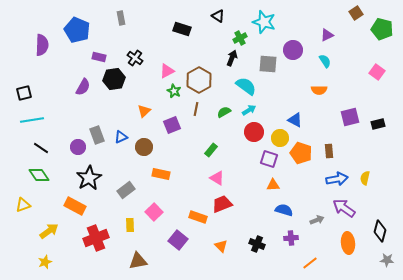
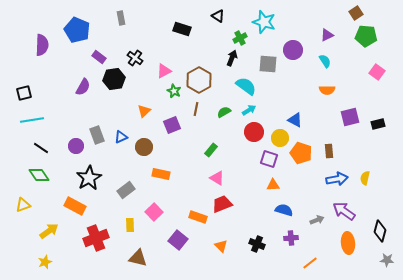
green pentagon at (382, 29): moved 16 px left, 7 px down; rotated 10 degrees counterclockwise
purple rectangle at (99, 57): rotated 24 degrees clockwise
pink triangle at (167, 71): moved 3 px left
orange semicircle at (319, 90): moved 8 px right
purple circle at (78, 147): moved 2 px left, 1 px up
purple arrow at (344, 208): moved 3 px down
brown triangle at (138, 261): moved 3 px up; rotated 24 degrees clockwise
